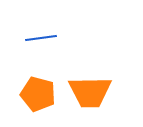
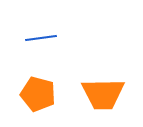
orange trapezoid: moved 13 px right, 2 px down
